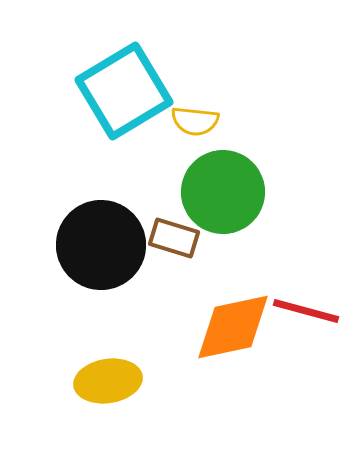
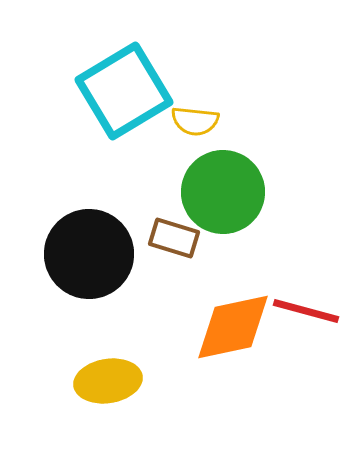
black circle: moved 12 px left, 9 px down
